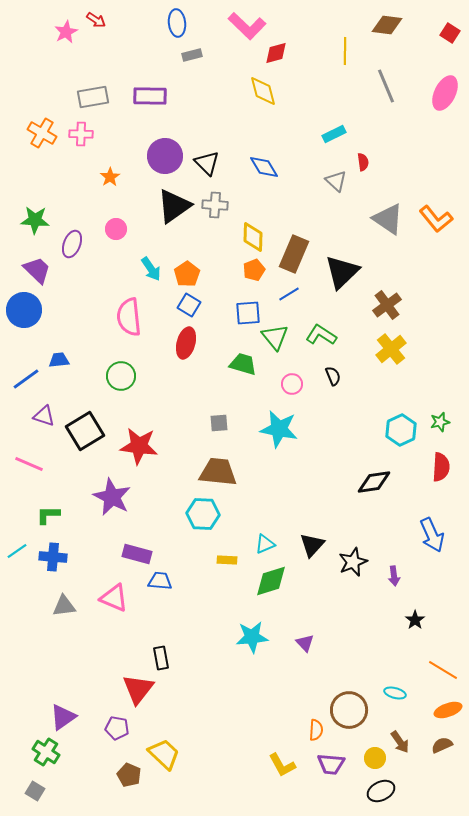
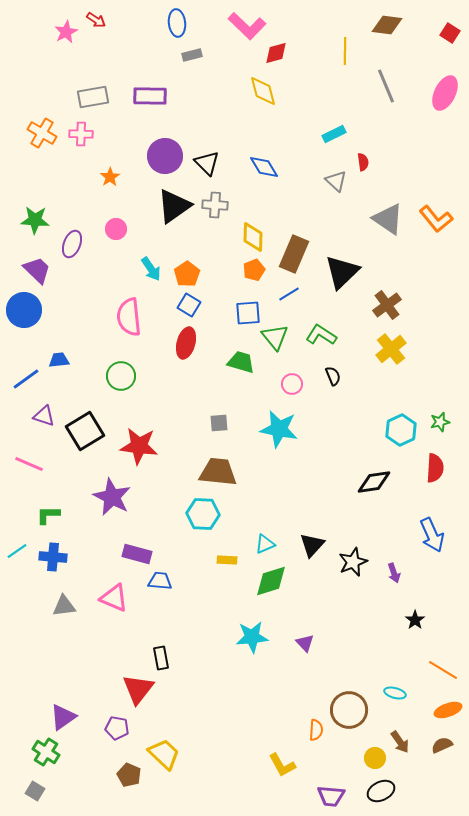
green trapezoid at (243, 364): moved 2 px left, 2 px up
red semicircle at (441, 467): moved 6 px left, 1 px down
purple arrow at (394, 576): moved 3 px up; rotated 12 degrees counterclockwise
purple trapezoid at (331, 764): moved 32 px down
